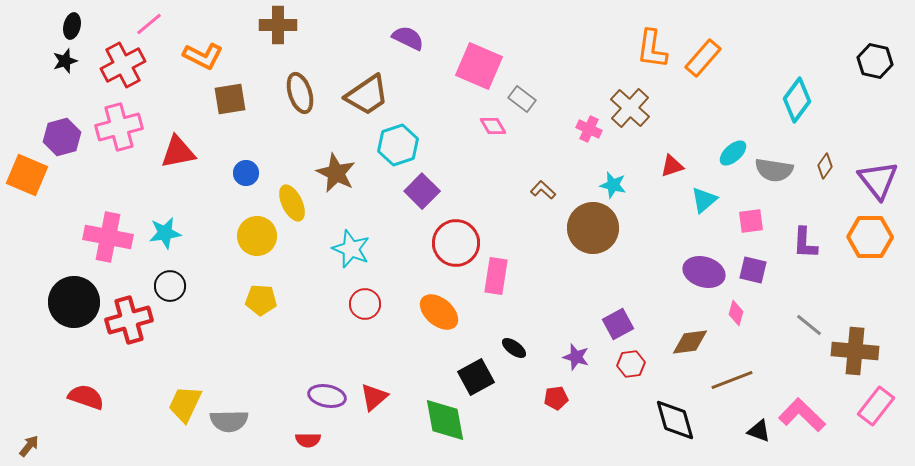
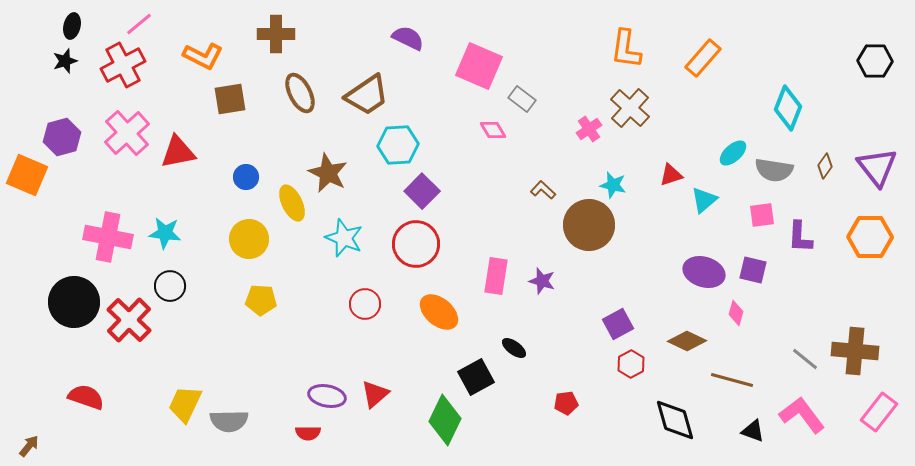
pink line at (149, 24): moved 10 px left
brown cross at (278, 25): moved 2 px left, 9 px down
orange L-shape at (652, 49): moved 26 px left
black hexagon at (875, 61): rotated 12 degrees counterclockwise
brown ellipse at (300, 93): rotated 9 degrees counterclockwise
cyan diamond at (797, 100): moved 9 px left, 8 px down; rotated 15 degrees counterclockwise
pink diamond at (493, 126): moved 4 px down
pink cross at (119, 127): moved 8 px right, 6 px down; rotated 27 degrees counterclockwise
pink cross at (589, 129): rotated 30 degrees clockwise
cyan hexagon at (398, 145): rotated 15 degrees clockwise
red triangle at (672, 166): moved 1 px left, 9 px down
blue circle at (246, 173): moved 4 px down
brown star at (336, 173): moved 8 px left
purple triangle at (878, 180): moved 1 px left, 13 px up
pink square at (751, 221): moved 11 px right, 6 px up
brown circle at (593, 228): moved 4 px left, 3 px up
cyan star at (165, 233): rotated 16 degrees clockwise
yellow circle at (257, 236): moved 8 px left, 3 px down
red circle at (456, 243): moved 40 px left, 1 px down
purple L-shape at (805, 243): moved 5 px left, 6 px up
cyan star at (351, 249): moved 7 px left, 11 px up
red cross at (129, 320): rotated 30 degrees counterclockwise
gray line at (809, 325): moved 4 px left, 34 px down
brown diamond at (690, 342): moved 3 px left, 1 px up; rotated 33 degrees clockwise
purple star at (576, 357): moved 34 px left, 76 px up
red hexagon at (631, 364): rotated 20 degrees counterclockwise
brown line at (732, 380): rotated 36 degrees clockwise
red triangle at (374, 397): moved 1 px right, 3 px up
red pentagon at (556, 398): moved 10 px right, 5 px down
pink rectangle at (876, 406): moved 3 px right, 6 px down
pink L-shape at (802, 415): rotated 9 degrees clockwise
green diamond at (445, 420): rotated 36 degrees clockwise
black triangle at (759, 431): moved 6 px left
red semicircle at (308, 440): moved 7 px up
